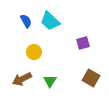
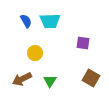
cyan trapezoid: rotated 45 degrees counterclockwise
purple square: rotated 24 degrees clockwise
yellow circle: moved 1 px right, 1 px down
